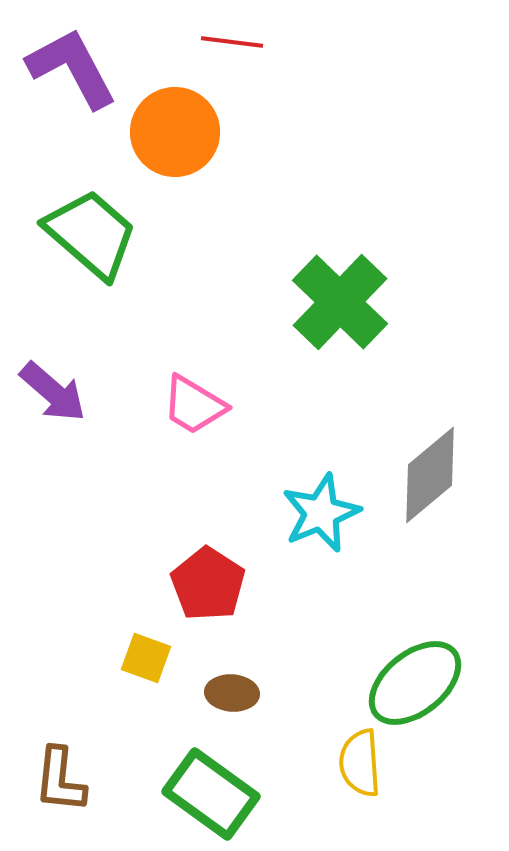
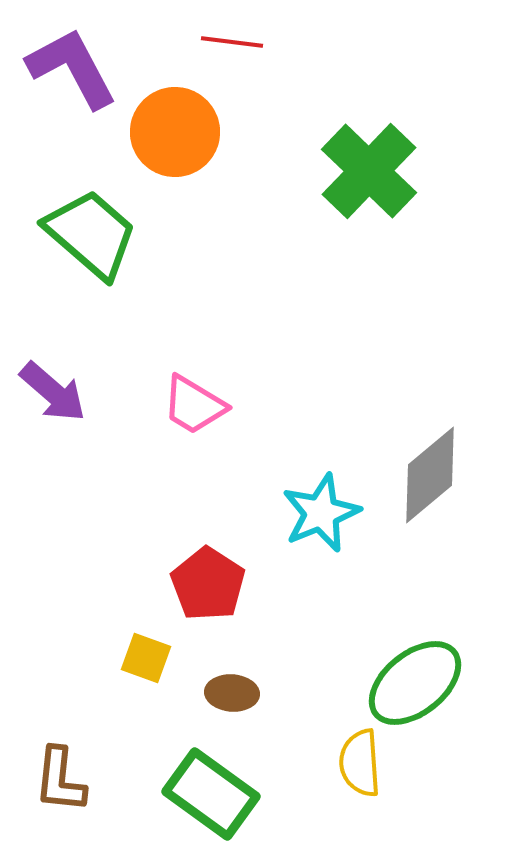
green cross: moved 29 px right, 131 px up
